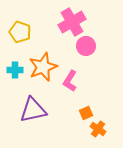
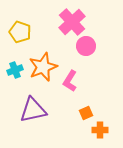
pink cross: rotated 12 degrees counterclockwise
cyan cross: rotated 21 degrees counterclockwise
orange cross: moved 2 px right, 1 px down; rotated 35 degrees counterclockwise
